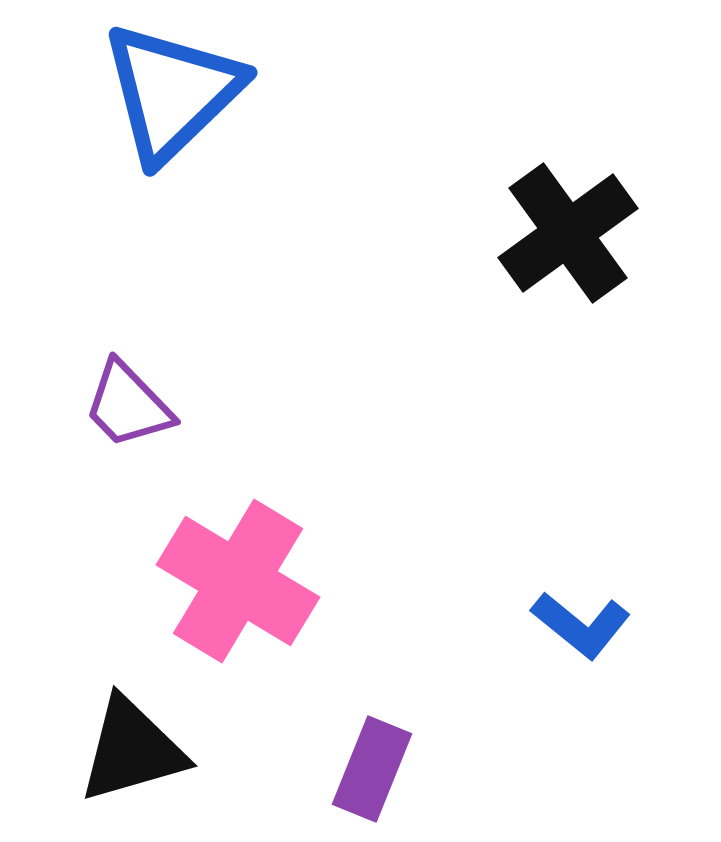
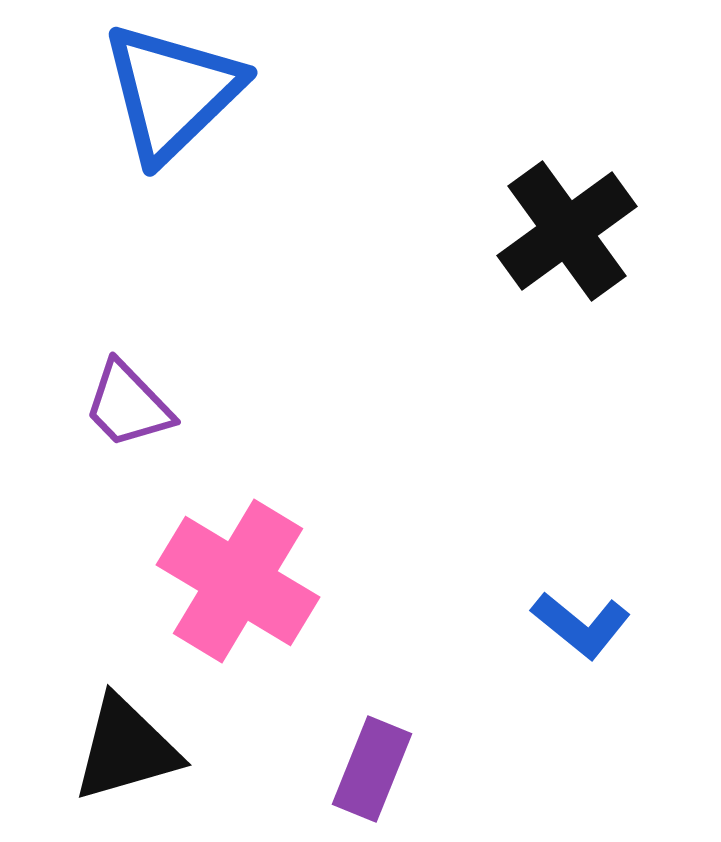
black cross: moved 1 px left, 2 px up
black triangle: moved 6 px left, 1 px up
